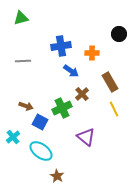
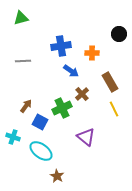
brown arrow: rotated 72 degrees counterclockwise
cyan cross: rotated 32 degrees counterclockwise
